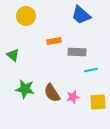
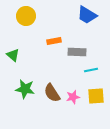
blue trapezoid: moved 6 px right; rotated 10 degrees counterclockwise
yellow square: moved 2 px left, 6 px up
